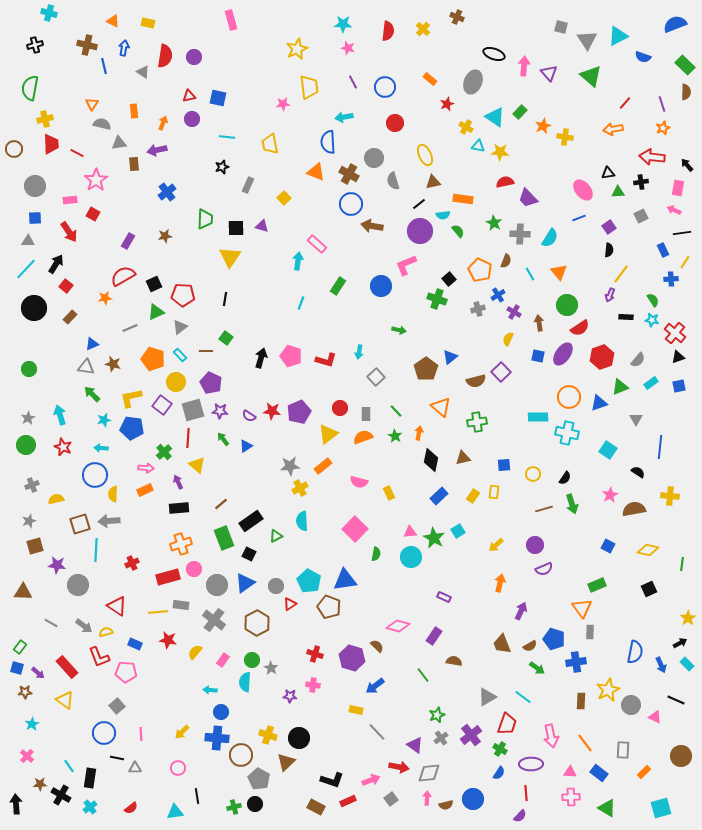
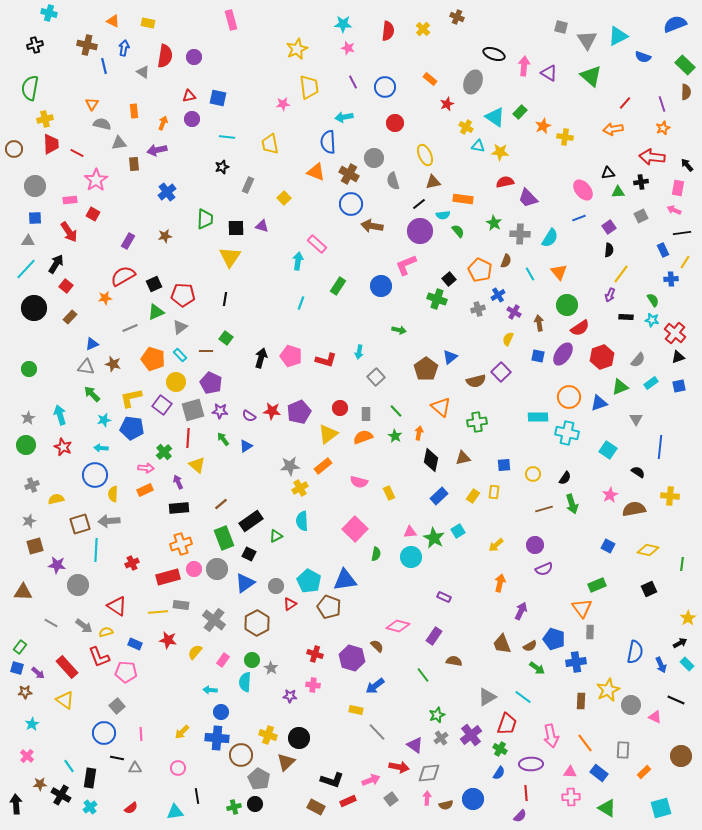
purple triangle at (549, 73): rotated 18 degrees counterclockwise
gray circle at (217, 585): moved 16 px up
